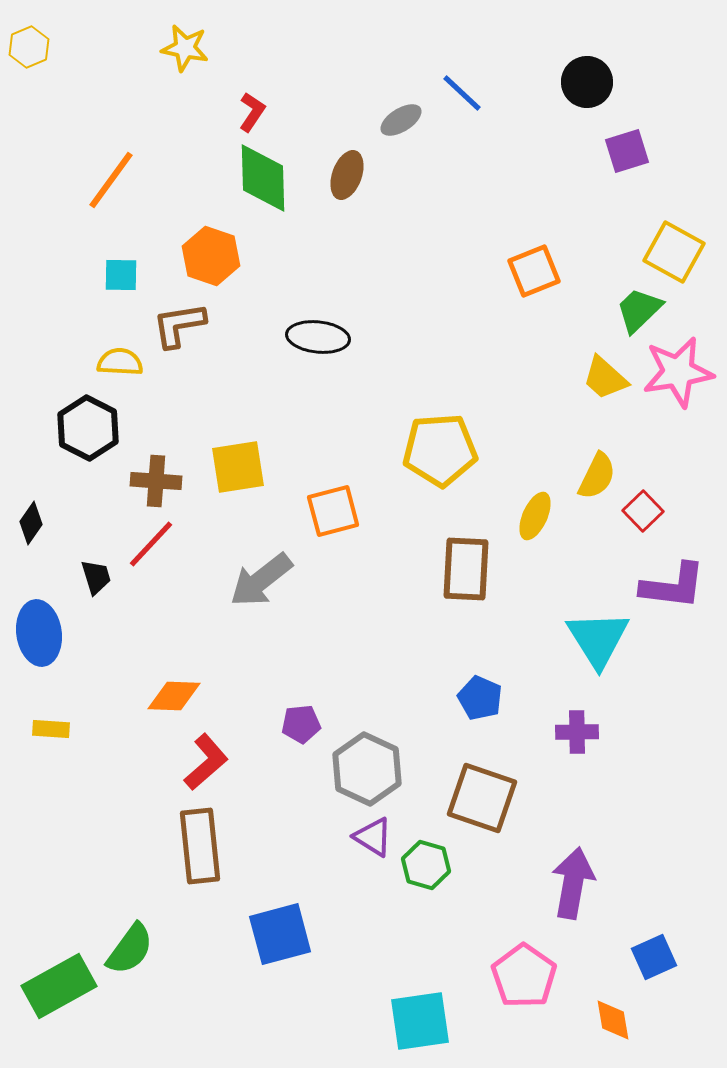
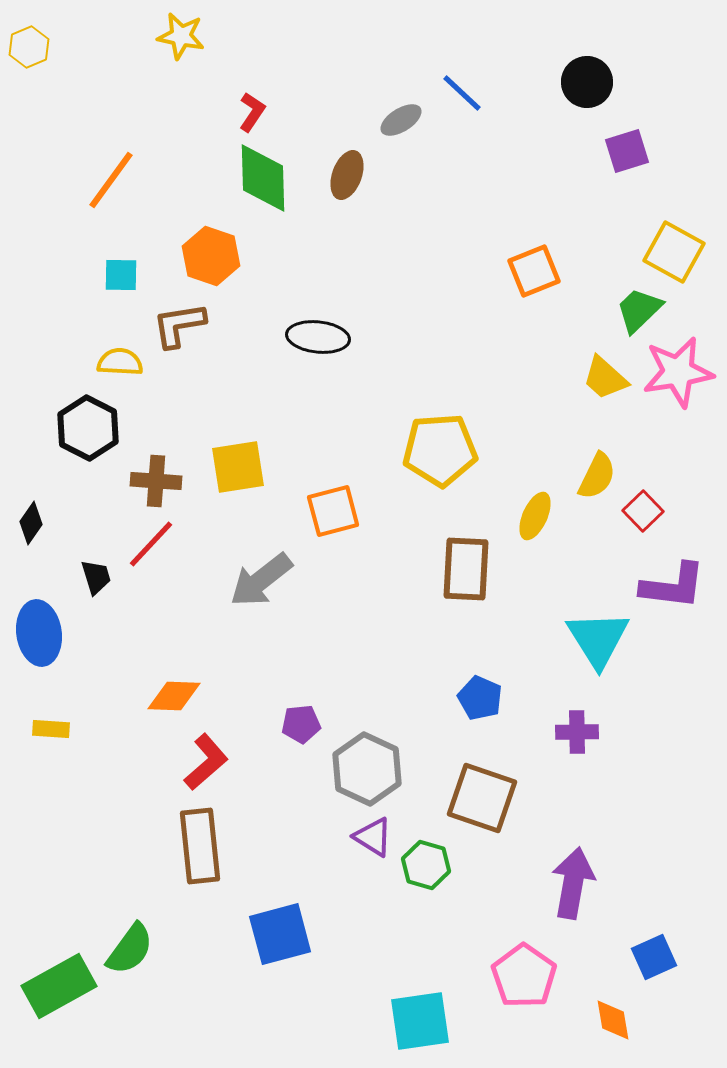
yellow star at (185, 48): moved 4 px left, 12 px up
